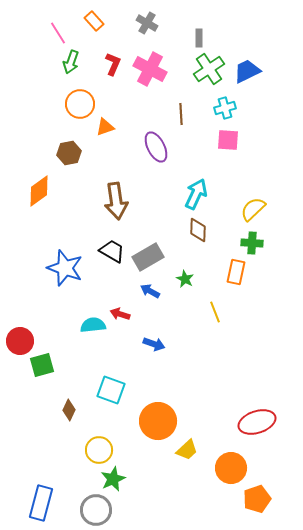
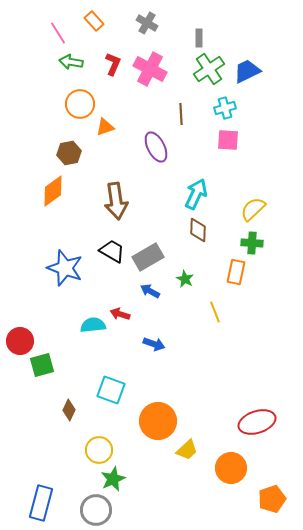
green arrow at (71, 62): rotated 80 degrees clockwise
orange diamond at (39, 191): moved 14 px right
orange pentagon at (257, 499): moved 15 px right
